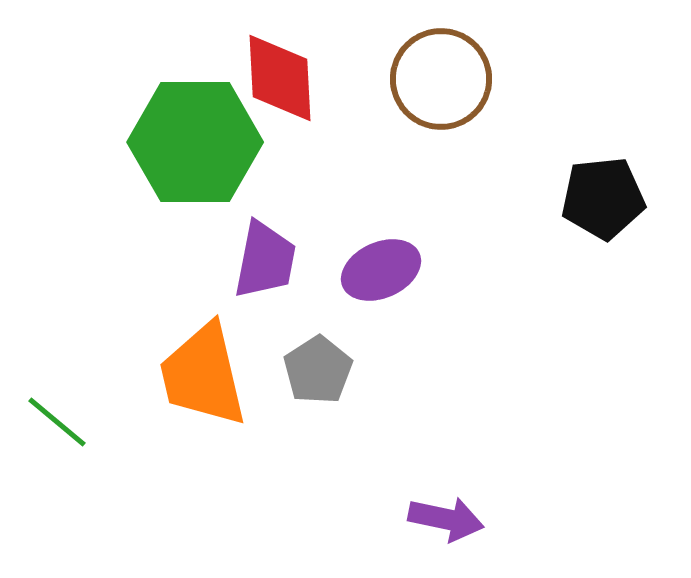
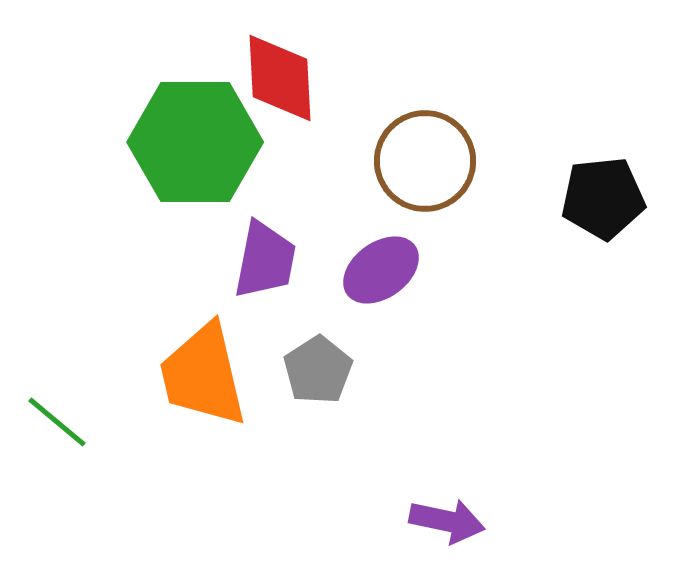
brown circle: moved 16 px left, 82 px down
purple ellipse: rotated 12 degrees counterclockwise
purple arrow: moved 1 px right, 2 px down
